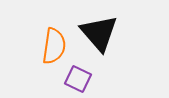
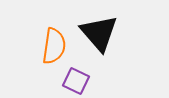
purple square: moved 2 px left, 2 px down
